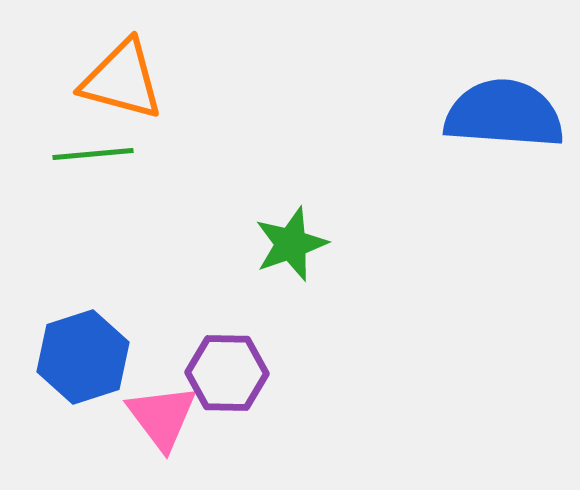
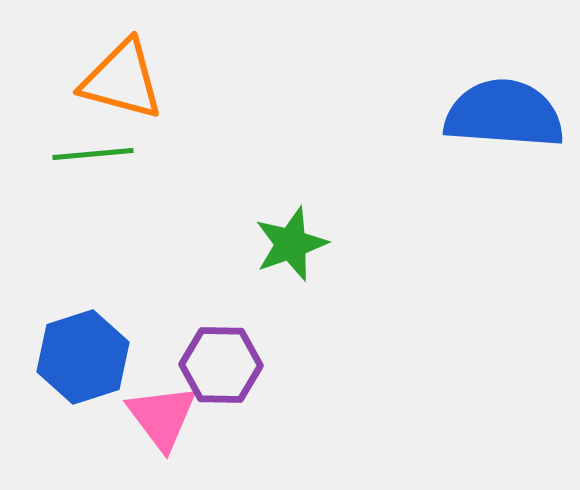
purple hexagon: moved 6 px left, 8 px up
